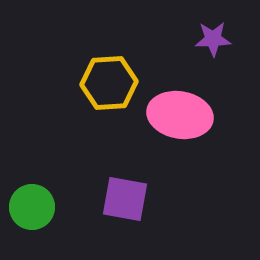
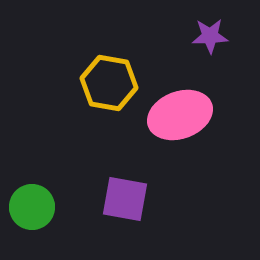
purple star: moved 3 px left, 3 px up
yellow hexagon: rotated 14 degrees clockwise
pink ellipse: rotated 30 degrees counterclockwise
